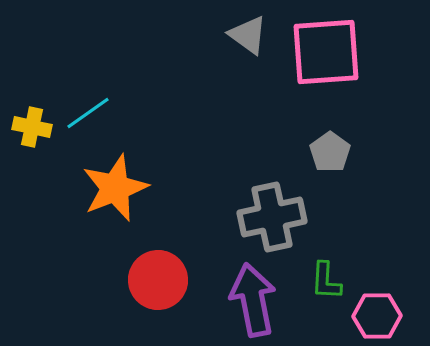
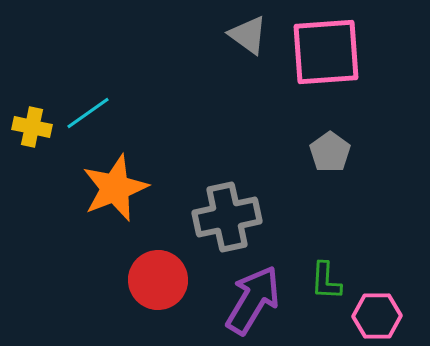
gray cross: moved 45 px left
purple arrow: rotated 42 degrees clockwise
